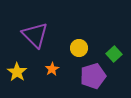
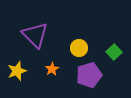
green square: moved 2 px up
yellow star: moved 1 px up; rotated 18 degrees clockwise
purple pentagon: moved 4 px left, 1 px up
